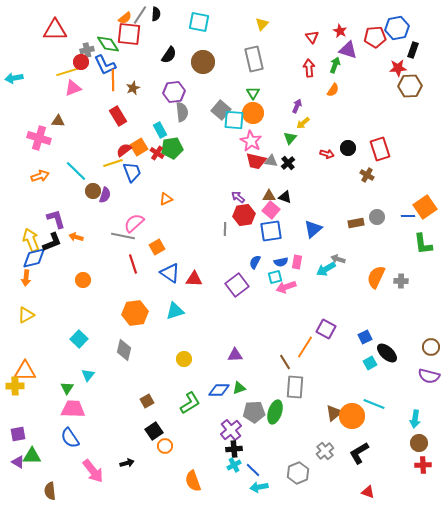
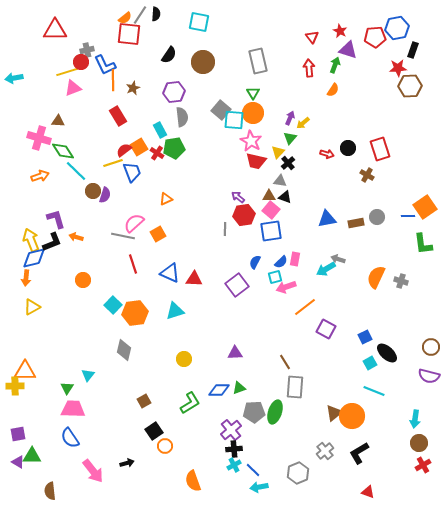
yellow triangle at (262, 24): moved 16 px right, 128 px down
green diamond at (108, 44): moved 45 px left, 107 px down
gray rectangle at (254, 59): moved 4 px right, 2 px down
purple arrow at (297, 106): moved 7 px left, 12 px down
gray semicircle at (182, 112): moved 5 px down
green pentagon at (172, 148): moved 2 px right
gray triangle at (271, 161): moved 9 px right, 20 px down
blue triangle at (313, 229): moved 14 px right, 10 px up; rotated 30 degrees clockwise
orange square at (157, 247): moved 1 px right, 13 px up
blue semicircle at (281, 262): rotated 32 degrees counterclockwise
pink rectangle at (297, 262): moved 2 px left, 3 px up
blue triangle at (170, 273): rotated 10 degrees counterclockwise
gray cross at (401, 281): rotated 16 degrees clockwise
yellow triangle at (26, 315): moved 6 px right, 8 px up
cyan square at (79, 339): moved 34 px right, 34 px up
orange line at (305, 347): moved 40 px up; rotated 20 degrees clockwise
purple triangle at (235, 355): moved 2 px up
brown square at (147, 401): moved 3 px left
cyan line at (374, 404): moved 13 px up
red cross at (423, 465): rotated 28 degrees counterclockwise
